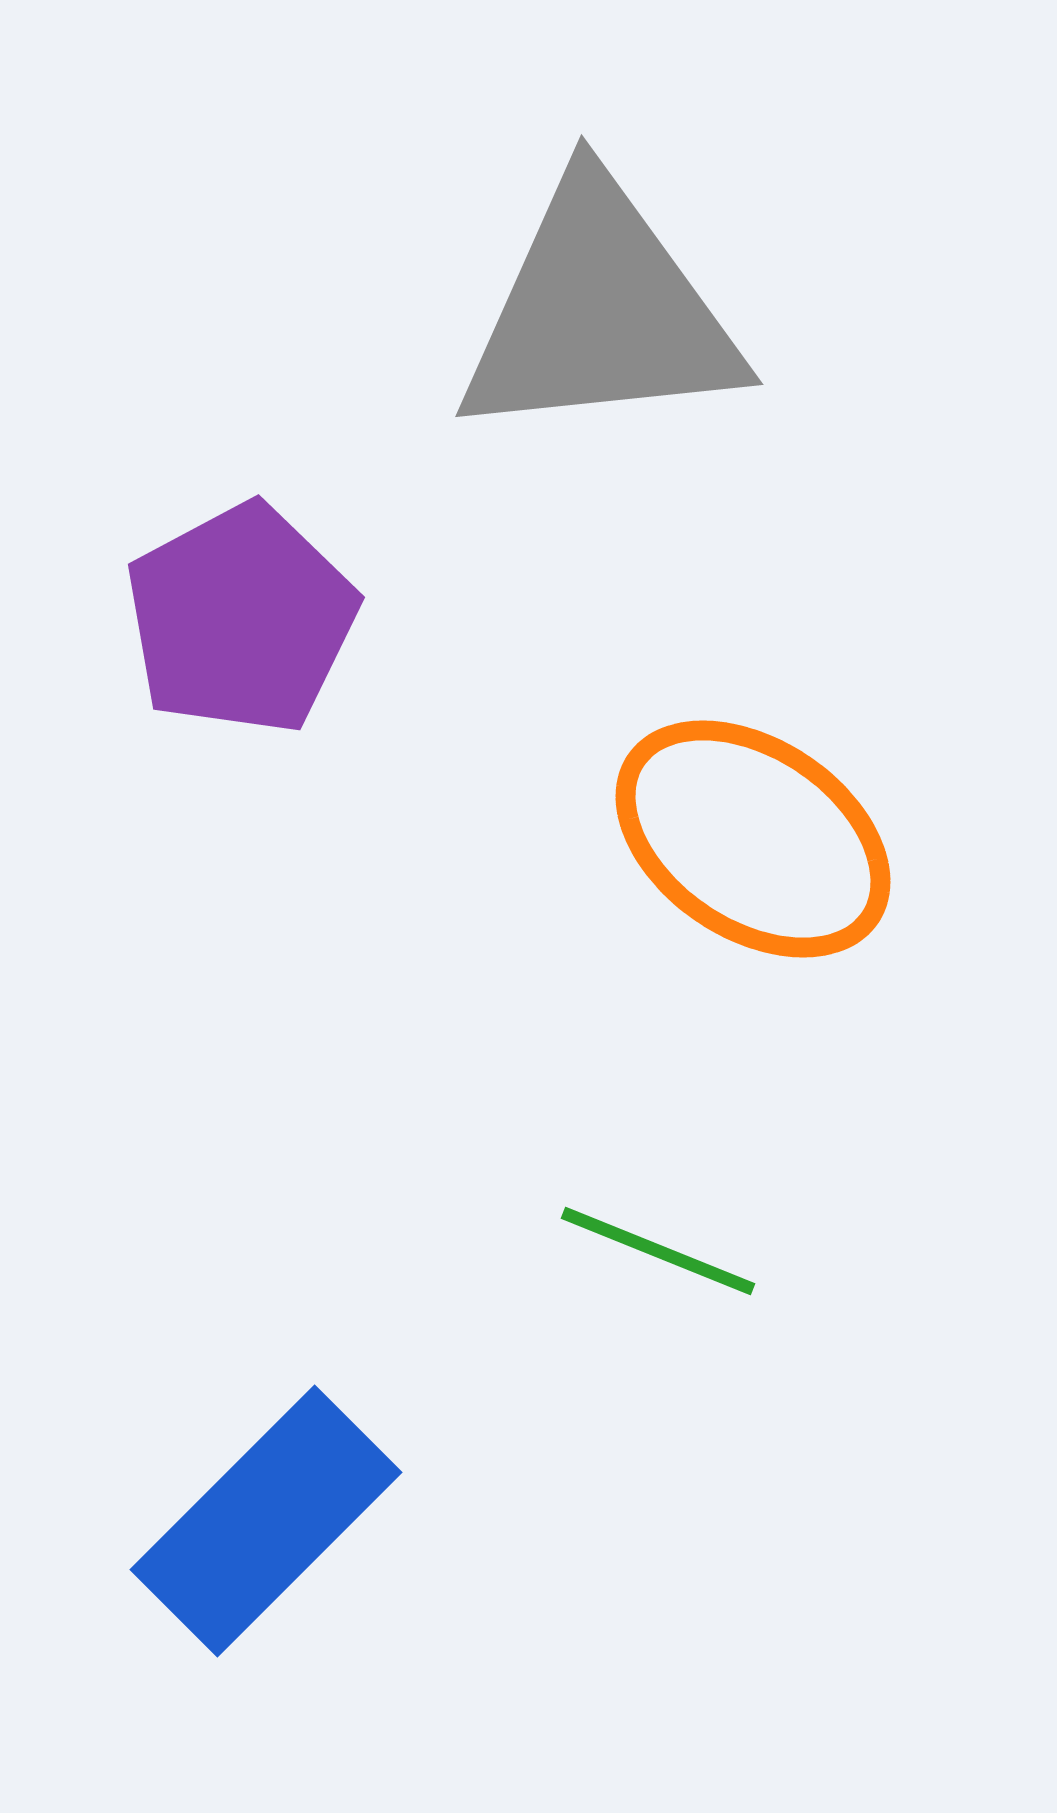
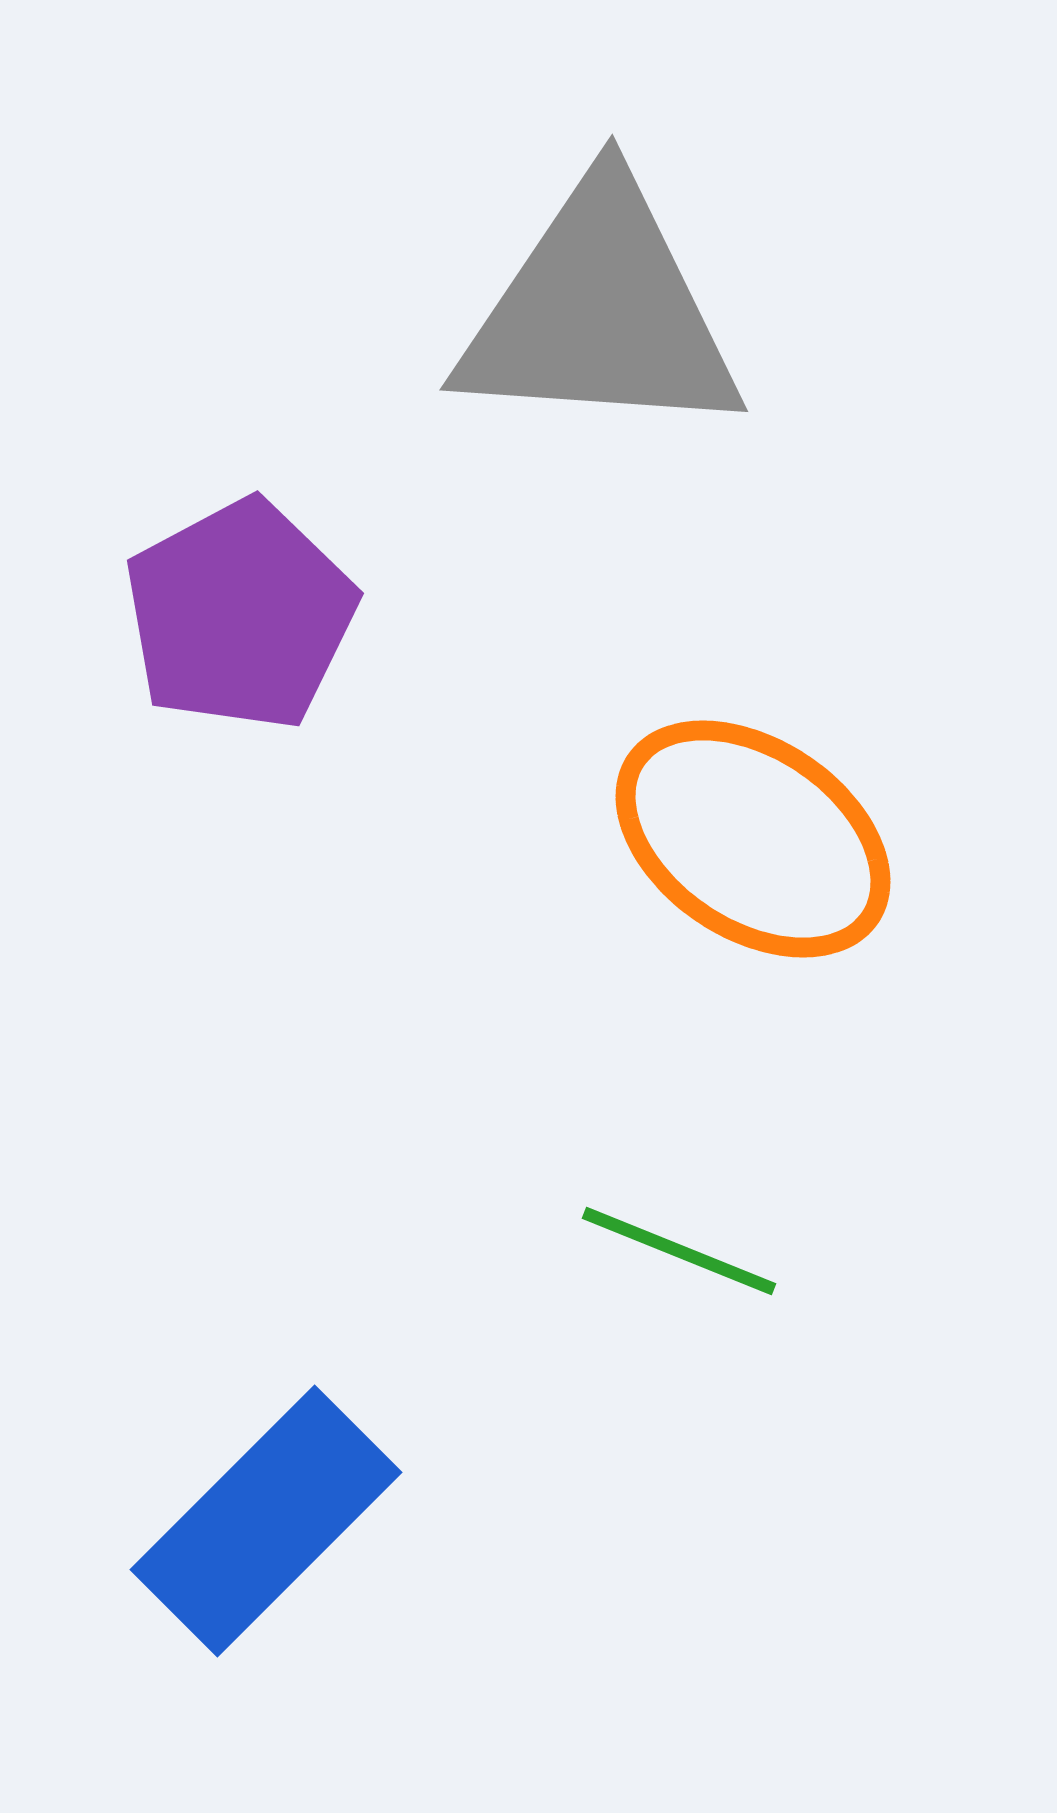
gray triangle: rotated 10 degrees clockwise
purple pentagon: moved 1 px left, 4 px up
green line: moved 21 px right
